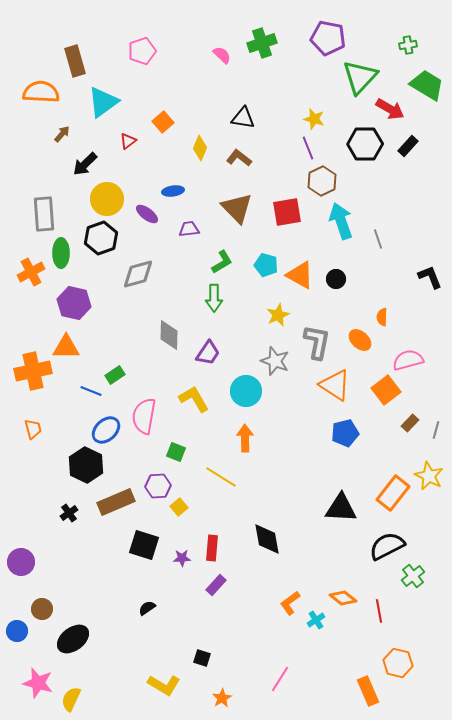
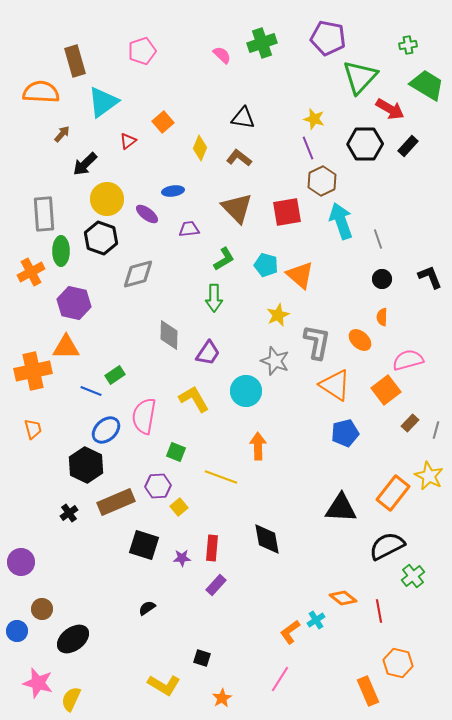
black hexagon at (101, 238): rotated 20 degrees counterclockwise
green ellipse at (61, 253): moved 2 px up
green L-shape at (222, 262): moved 2 px right, 3 px up
orange triangle at (300, 275): rotated 12 degrees clockwise
black circle at (336, 279): moved 46 px right
orange arrow at (245, 438): moved 13 px right, 8 px down
yellow line at (221, 477): rotated 12 degrees counterclockwise
orange L-shape at (290, 603): moved 29 px down
